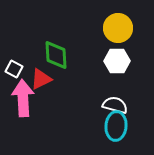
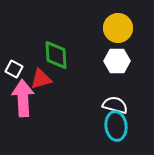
red triangle: rotated 10 degrees clockwise
cyan ellipse: rotated 12 degrees counterclockwise
